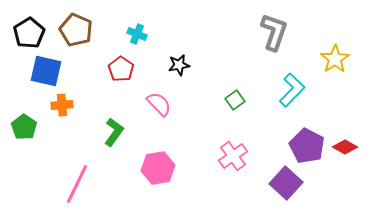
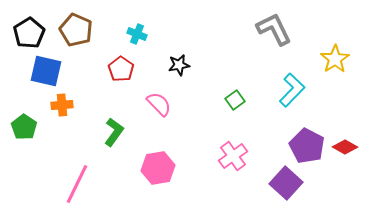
gray L-shape: moved 3 px up; rotated 45 degrees counterclockwise
